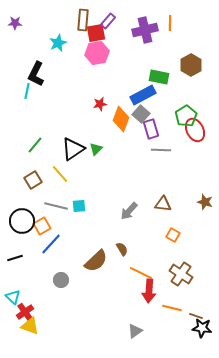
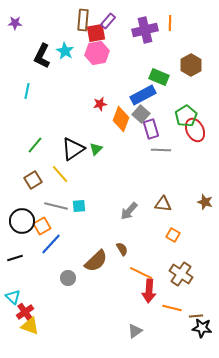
cyan star at (58, 43): moved 7 px right, 8 px down; rotated 18 degrees counterclockwise
black L-shape at (36, 74): moved 6 px right, 18 px up
green rectangle at (159, 77): rotated 12 degrees clockwise
gray circle at (61, 280): moved 7 px right, 2 px up
brown line at (196, 316): rotated 24 degrees counterclockwise
